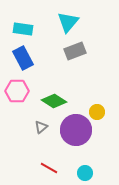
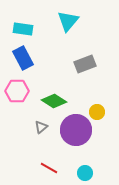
cyan triangle: moved 1 px up
gray rectangle: moved 10 px right, 13 px down
